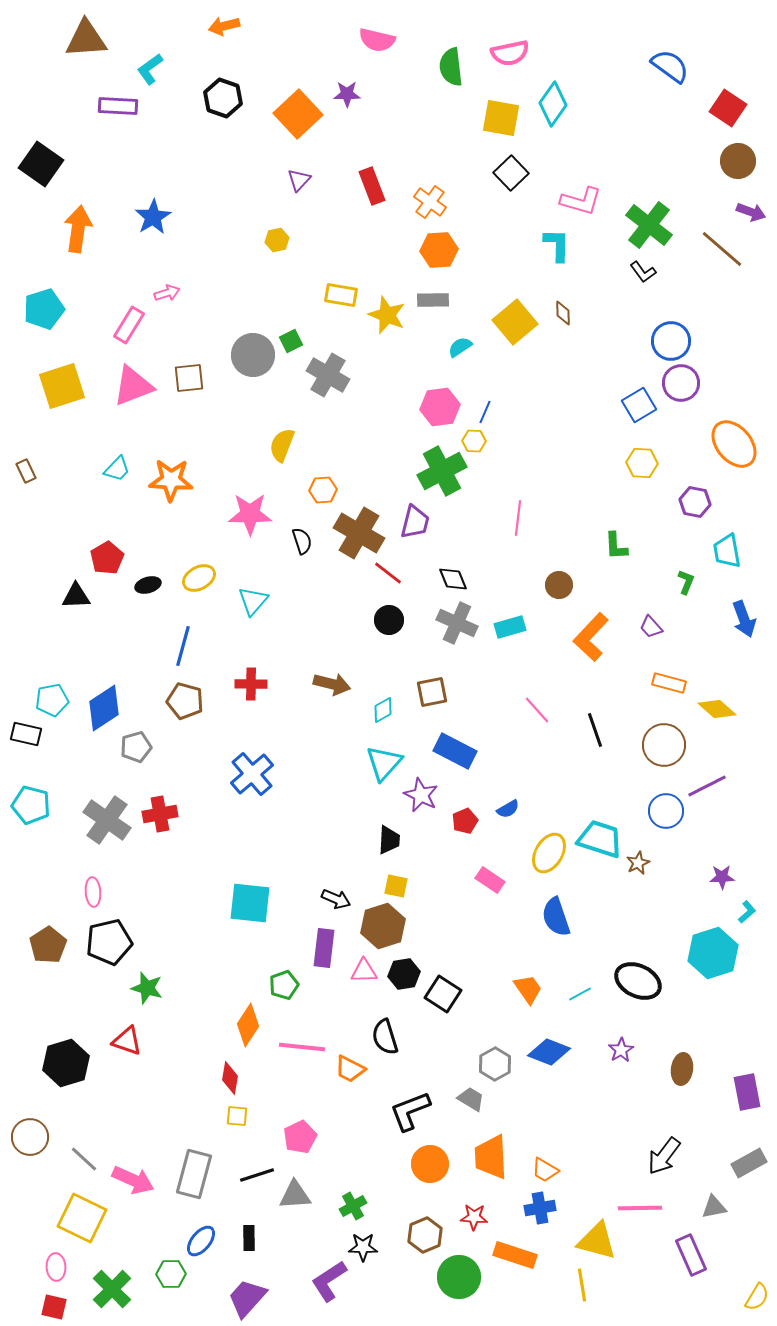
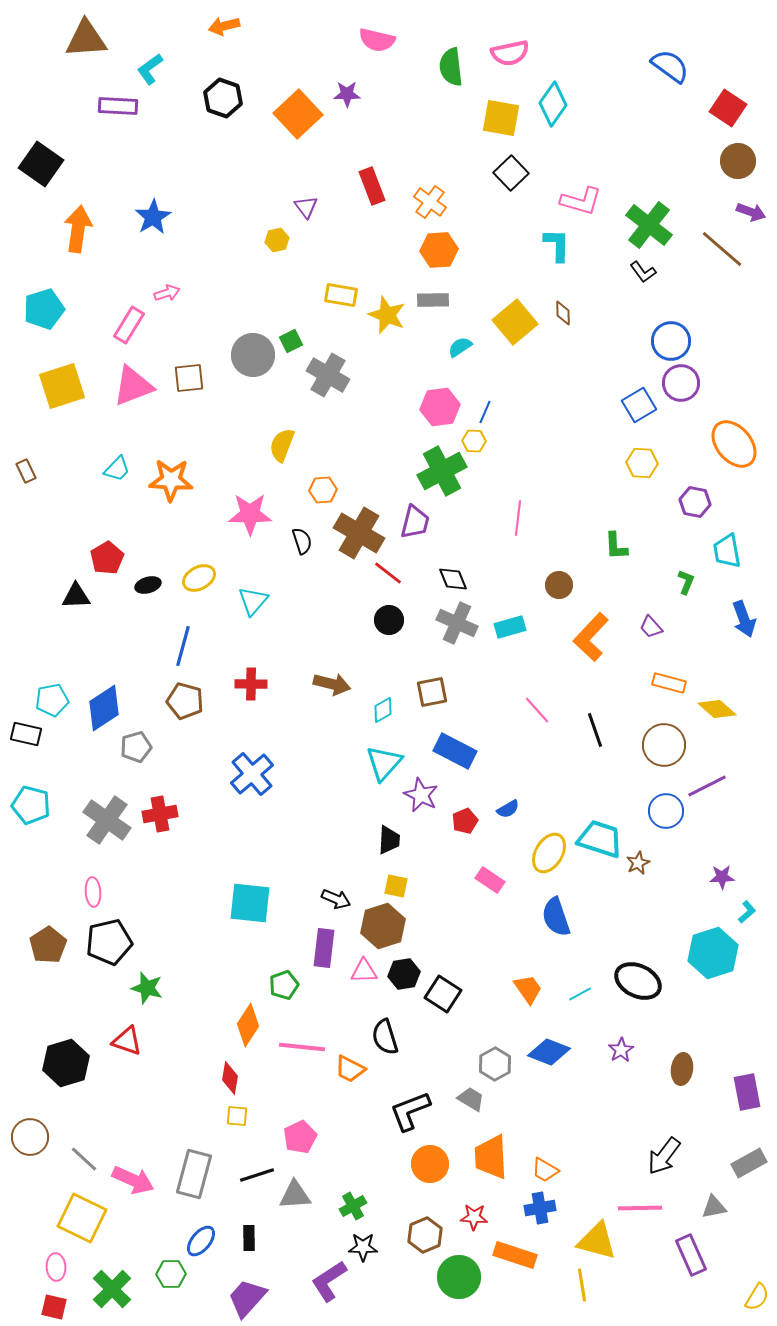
purple triangle at (299, 180): moved 7 px right, 27 px down; rotated 20 degrees counterclockwise
